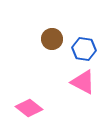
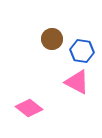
blue hexagon: moved 2 px left, 2 px down
pink triangle: moved 6 px left
